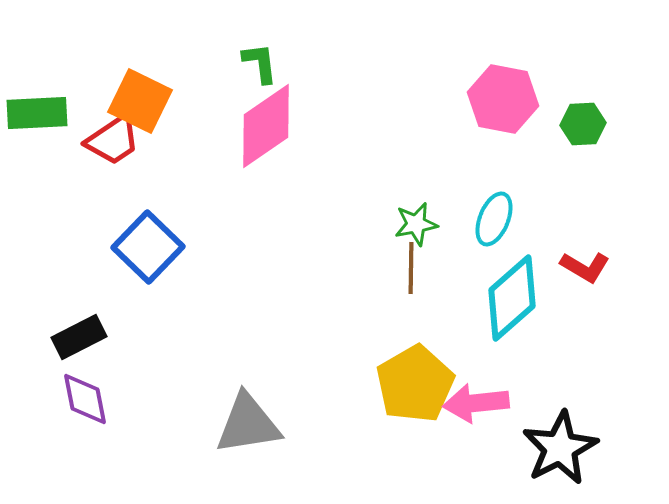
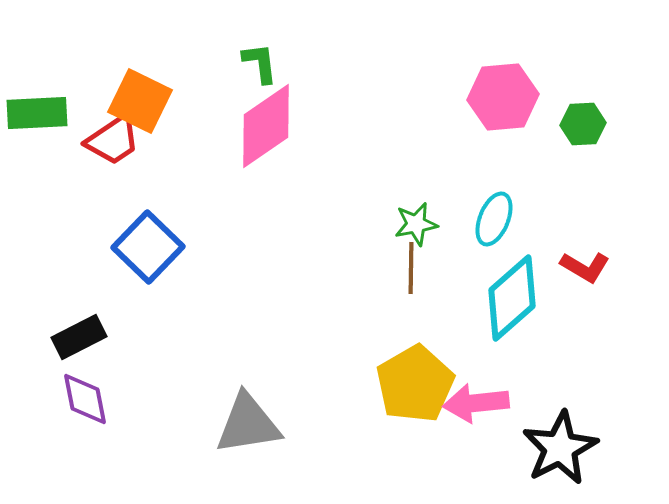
pink hexagon: moved 2 px up; rotated 16 degrees counterclockwise
